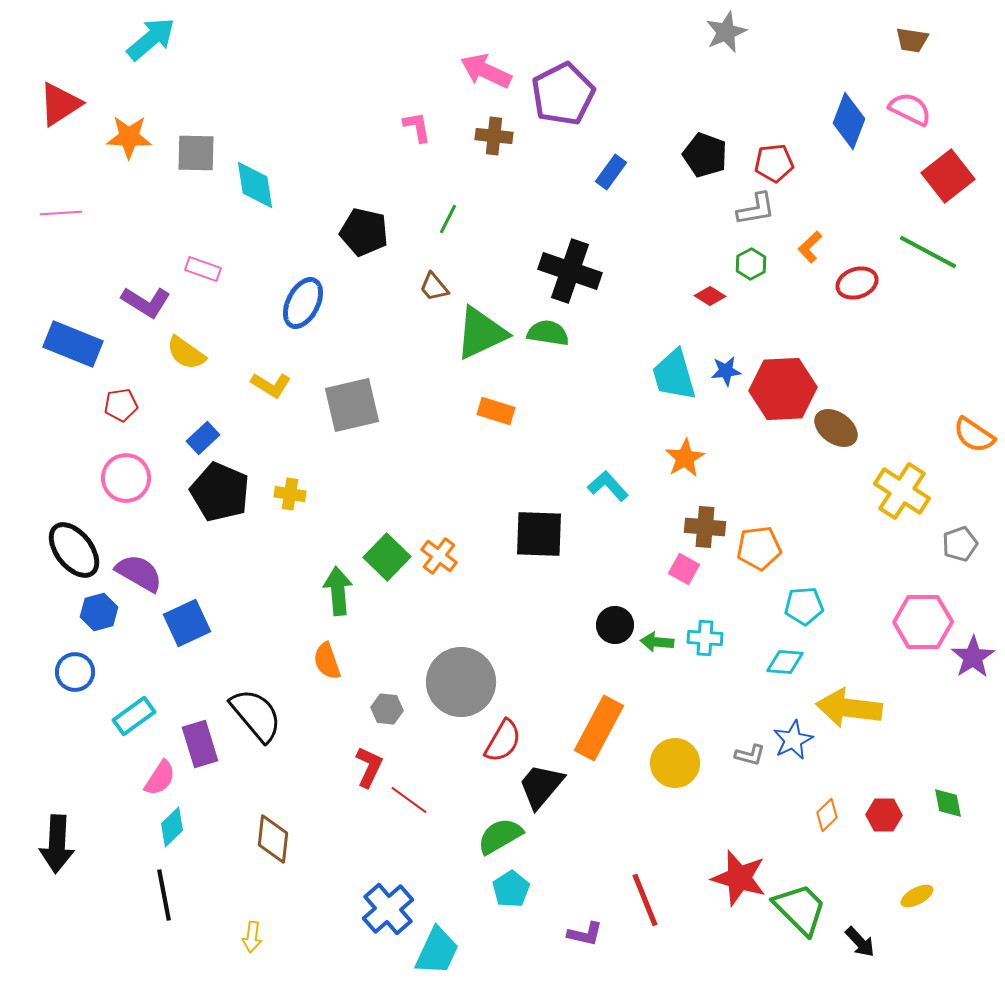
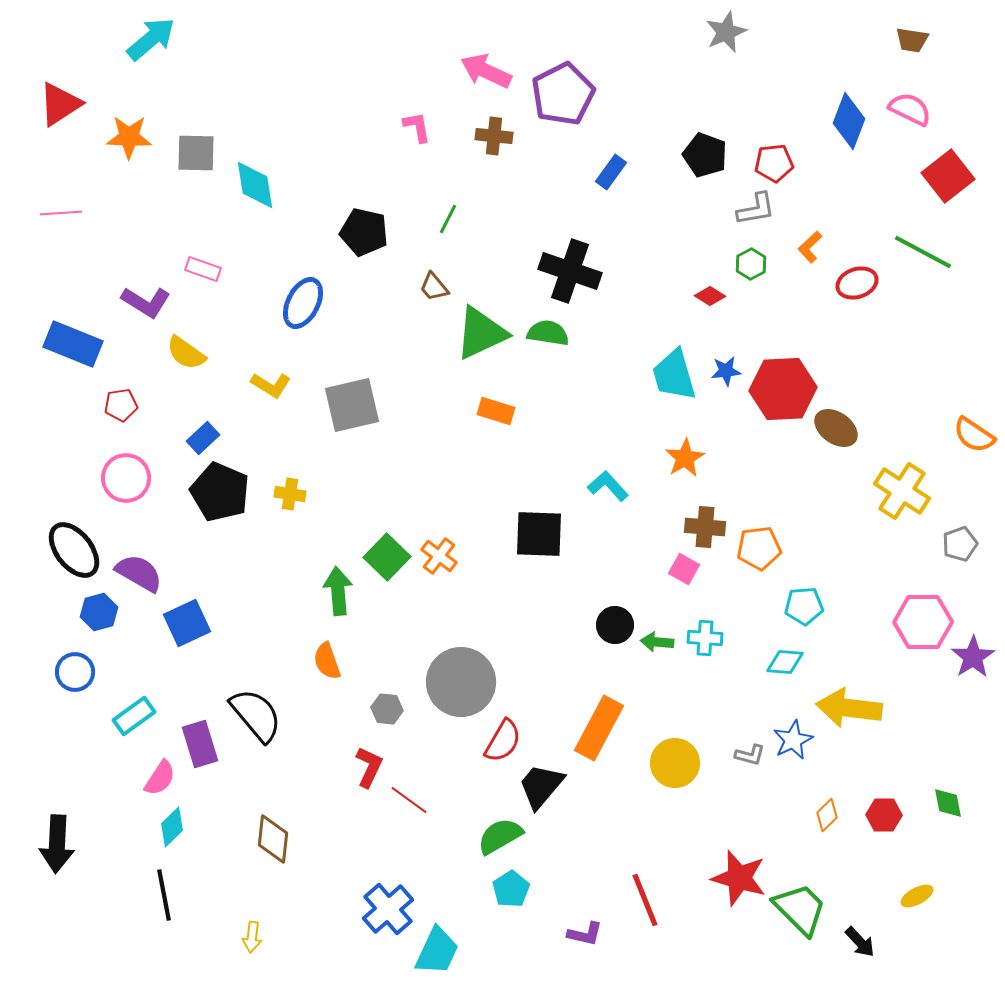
green line at (928, 252): moved 5 px left
